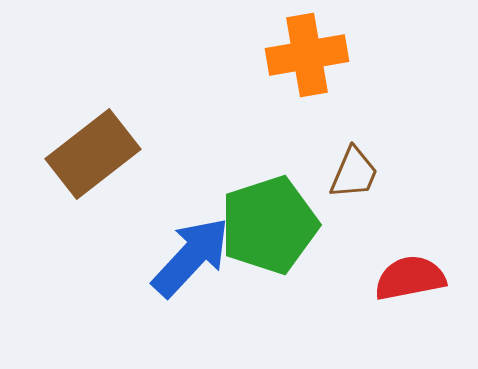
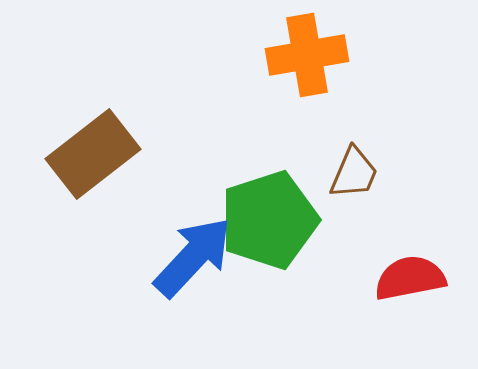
green pentagon: moved 5 px up
blue arrow: moved 2 px right
